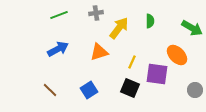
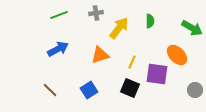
orange triangle: moved 1 px right, 3 px down
